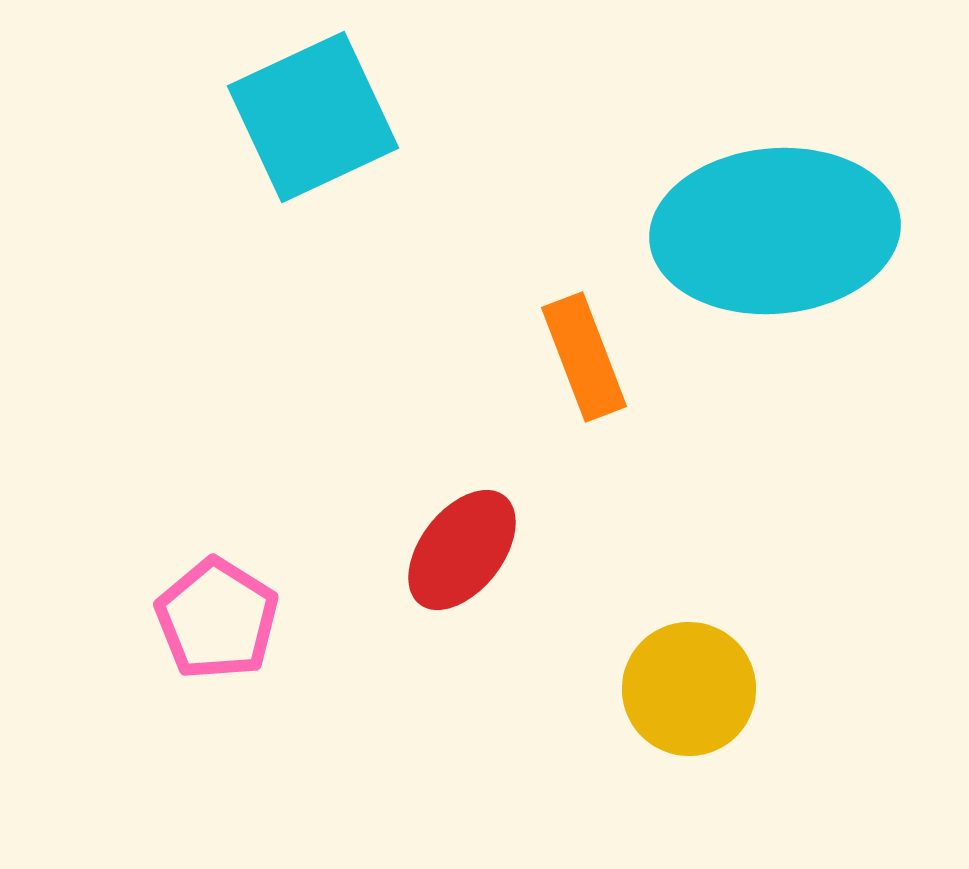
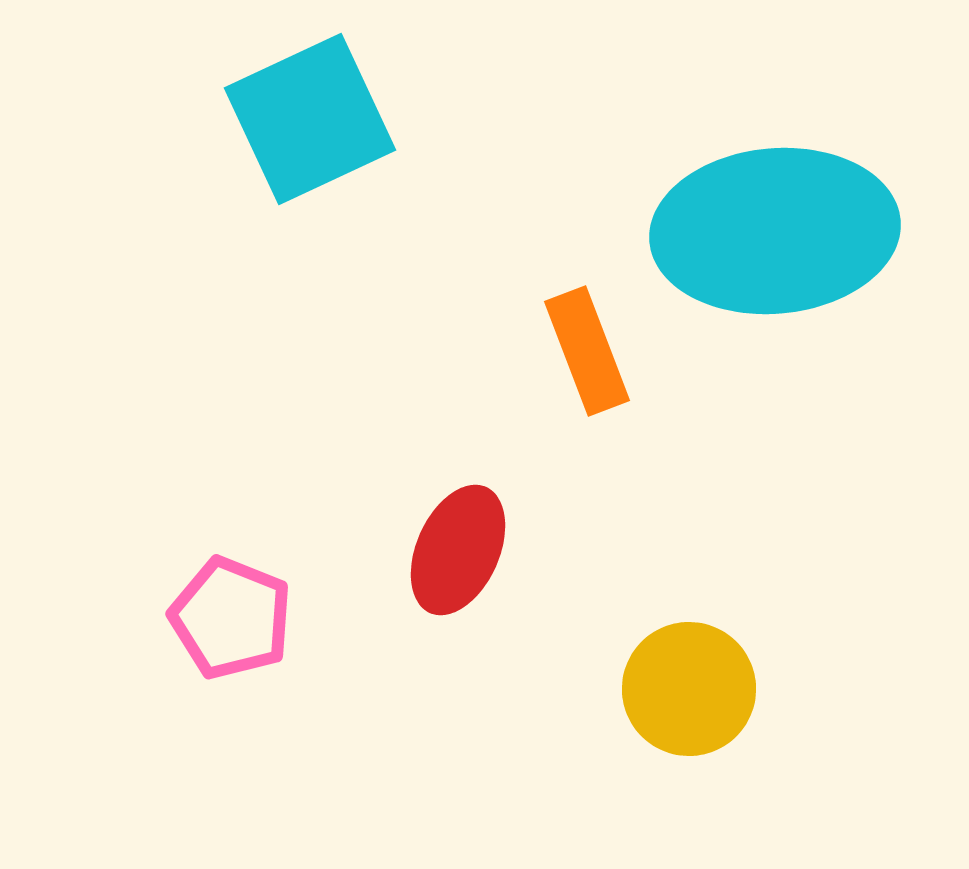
cyan square: moved 3 px left, 2 px down
orange rectangle: moved 3 px right, 6 px up
red ellipse: moved 4 px left; rotated 14 degrees counterclockwise
pink pentagon: moved 14 px right, 1 px up; rotated 10 degrees counterclockwise
